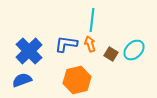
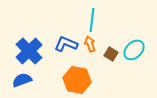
blue L-shape: rotated 15 degrees clockwise
orange hexagon: rotated 24 degrees clockwise
